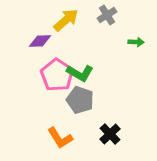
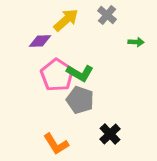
gray cross: rotated 18 degrees counterclockwise
orange L-shape: moved 4 px left, 6 px down
